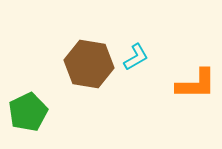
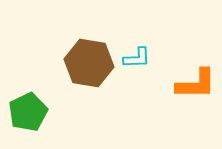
cyan L-shape: moved 1 px right, 1 px down; rotated 28 degrees clockwise
brown hexagon: moved 1 px up
